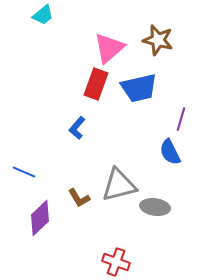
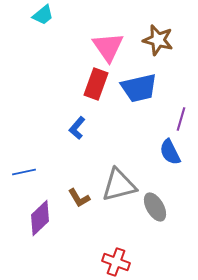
pink triangle: moved 1 px left, 1 px up; rotated 24 degrees counterclockwise
blue line: rotated 35 degrees counterclockwise
gray ellipse: rotated 52 degrees clockwise
